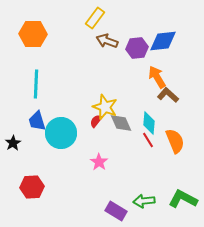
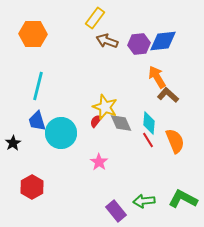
purple hexagon: moved 2 px right, 4 px up
cyan line: moved 2 px right, 2 px down; rotated 12 degrees clockwise
red hexagon: rotated 25 degrees counterclockwise
purple rectangle: rotated 20 degrees clockwise
